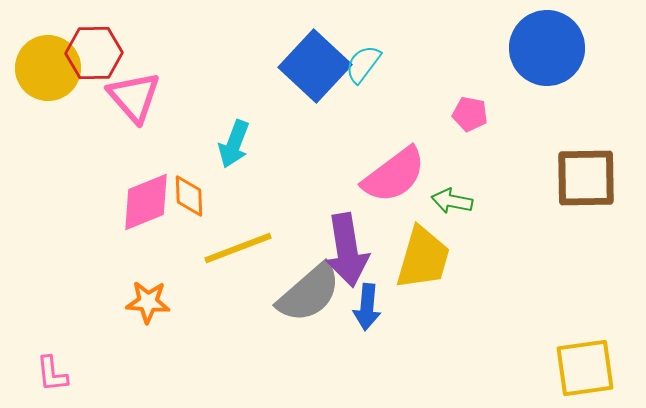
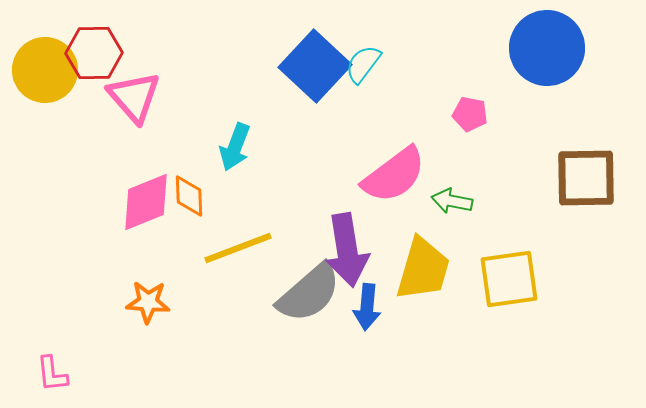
yellow circle: moved 3 px left, 2 px down
cyan arrow: moved 1 px right, 3 px down
yellow trapezoid: moved 11 px down
yellow square: moved 76 px left, 89 px up
